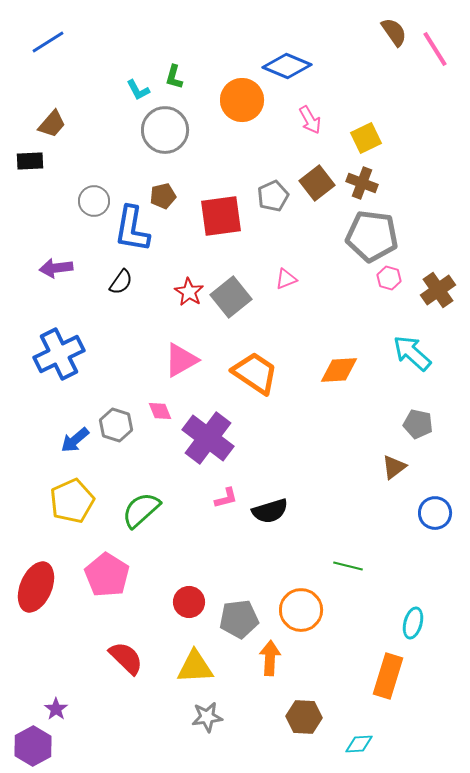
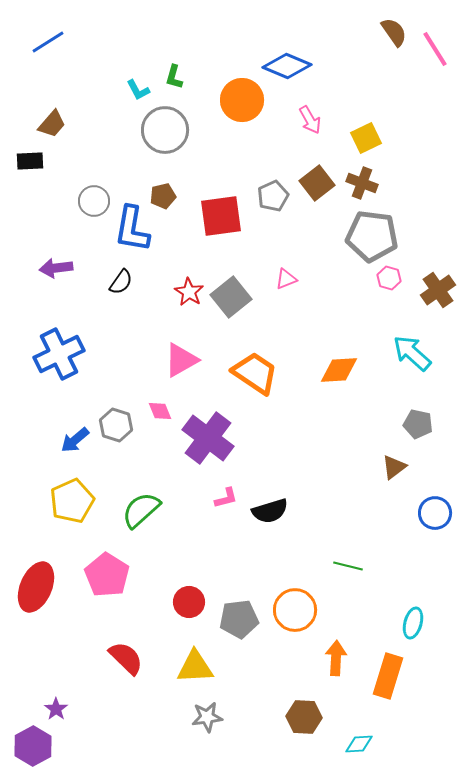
orange circle at (301, 610): moved 6 px left
orange arrow at (270, 658): moved 66 px right
